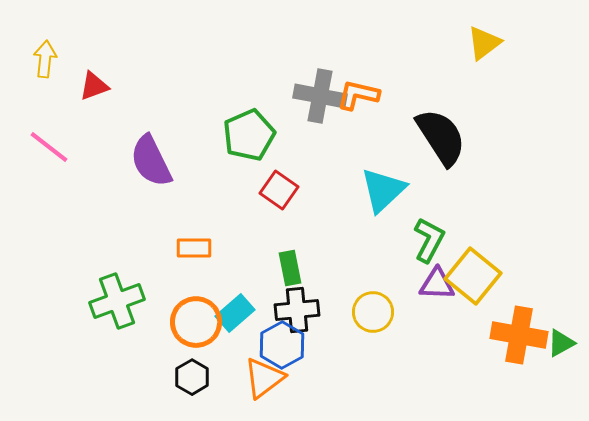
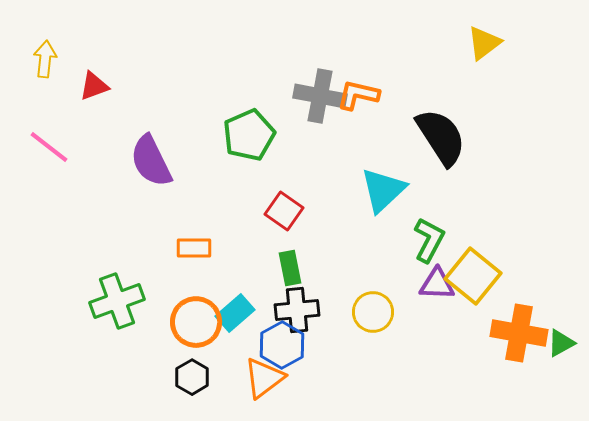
red square: moved 5 px right, 21 px down
orange cross: moved 2 px up
